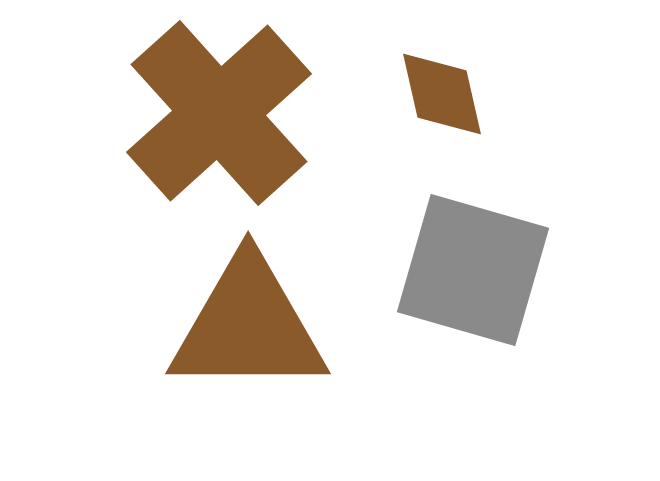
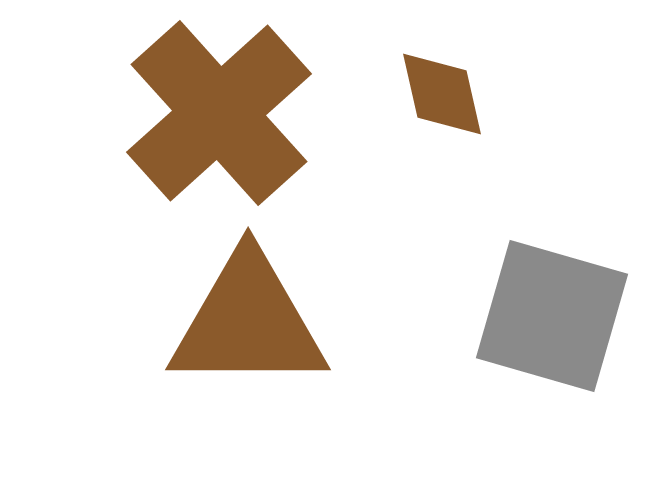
gray square: moved 79 px right, 46 px down
brown triangle: moved 4 px up
